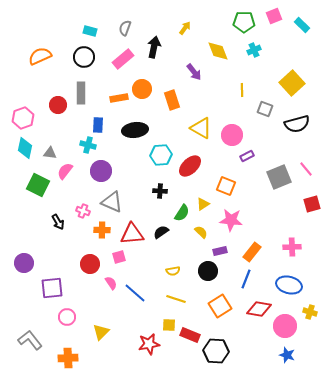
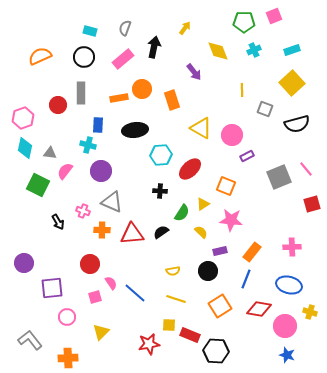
cyan rectangle at (302, 25): moved 10 px left, 25 px down; rotated 63 degrees counterclockwise
red ellipse at (190, 166): moved 3 px down
pink square at (119, 257): moved 24 px left, 40 px down
